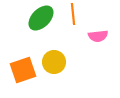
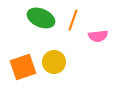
orange line: moved 6 px down; rotated 25 degrees clockwise
green ellipse: rotated 68 degrees clockwise
orange square: moved 3 px up
